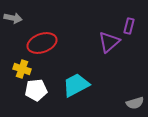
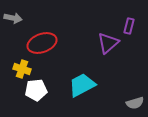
purple triangle: moved 1 px left, 1 px down
cyan trapezoid: moved 6 px right
